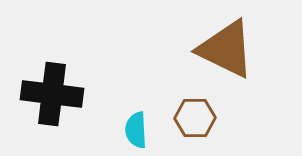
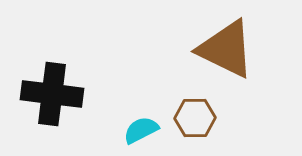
cyan semicircle: moved 5 px right; rotated 66 degrees clockwise
